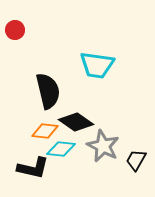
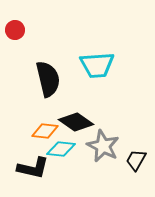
cyan trapezoid: rotated 12 degrees counterclockwise
black semicircle: moved 12 px up
